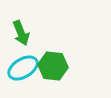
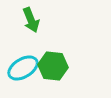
green arrow: moved 10 px right, 13 px up
